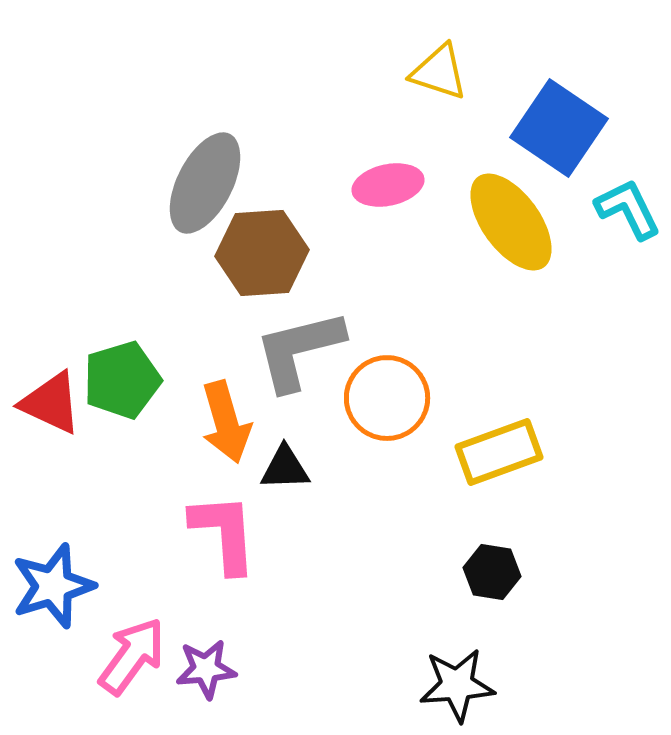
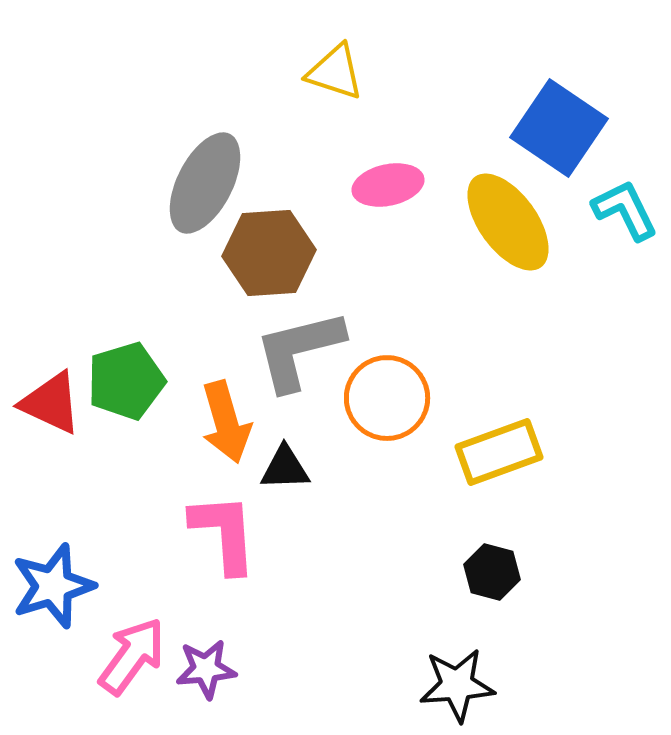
yellow triangle: moved 104 px left
cyan L-shape: moved 3 px left, 1 px down
yellow ellipse: moved 3 px left
brown hexagon: moved 7 px right
green pentagon: moved 4 px right, 1 px down
black hexagon: rotated 6 degrees clockwise
